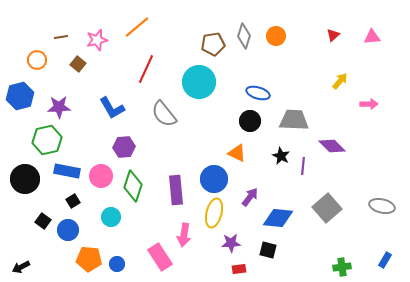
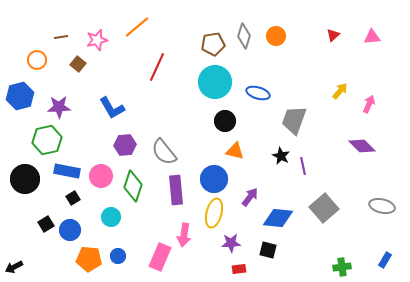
red line at (146, 69): moved 11 px right, 2 px up
yellow arrow at (340, 81): moved 10 px down
cyan circle at (199, 82): moved 16 px right
pink arrow at (369, 104): rotated 66 degrees counterclockwise
gray semicircle at (164, 114): moved 38 px down
gray trapezoid at (294, 120): rotated 72 degrees counterclockwise
black circle at (250, 121): moved 25 px left
purple diamond at (332, 146): moved 30 px right
purple hexagon at (124, 147): moved 1 px right, 2 px up
orange triangle at (237, 153): moved 2 px left, 2 px up; rotated 12 degrees counterclockwise
purple line at (303, 166): rotated 18 degrees counterclockwise
black square at (73, 201): moved 3 px up
gray square at (327, 208): moved 3 px left
black square at (43, 221): moved 3 px right, 3 px down; rotated 21 degrees clockwise
blue circle at (68, 230): moved 2 px right
pink rectangle at (160, 257): rotated 56 degrees clockwise
blue circle at (117, 264): moved 1 px right, 8 px up
black arrow at (21, 267): moved 7 px left
